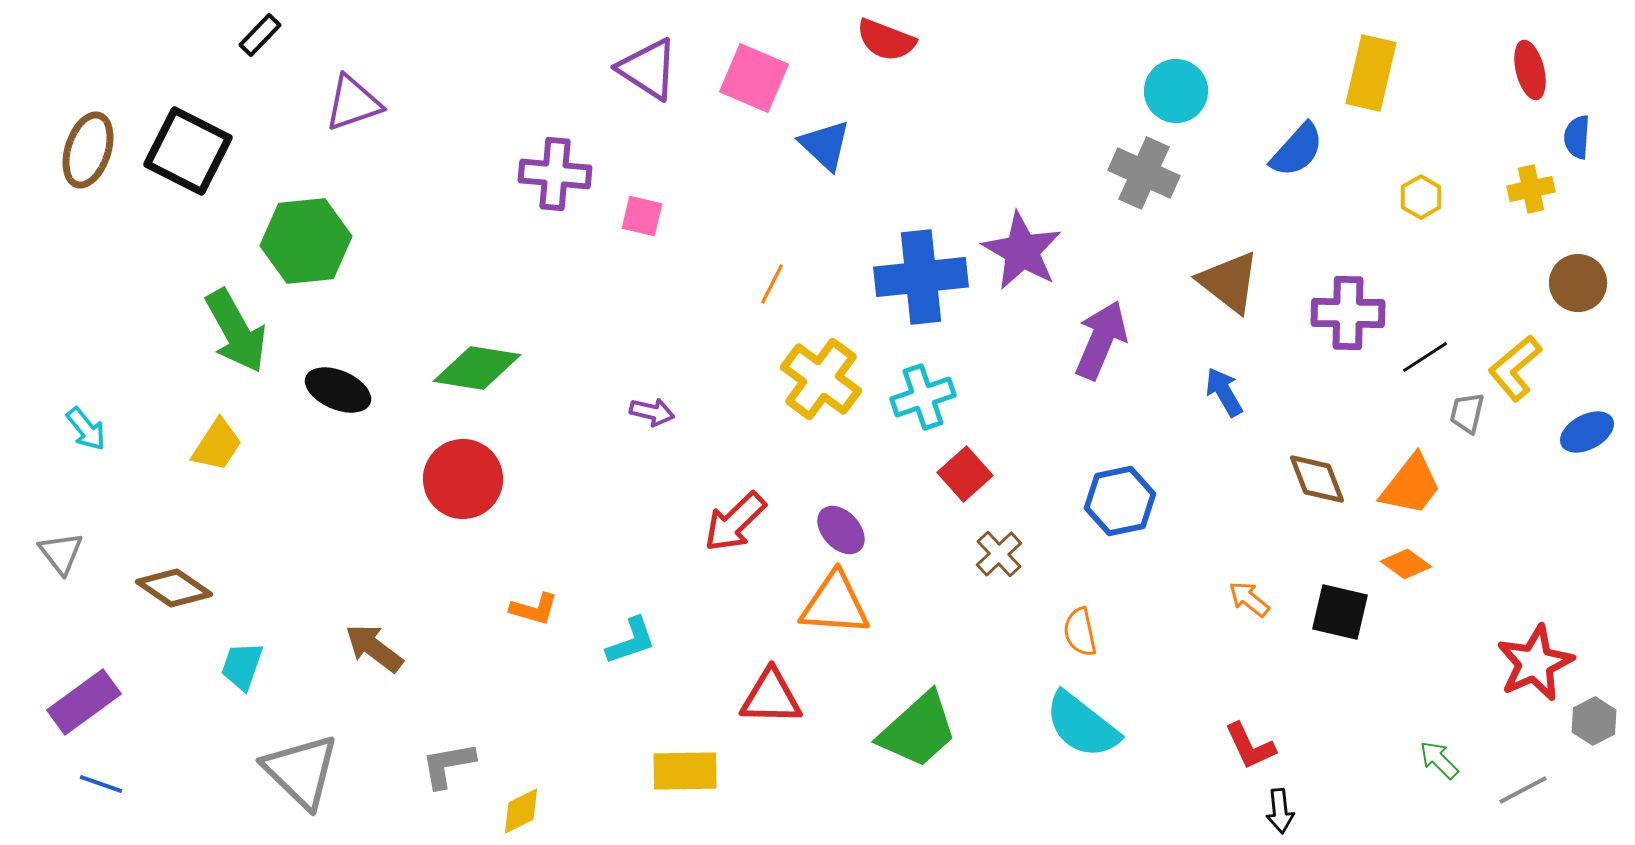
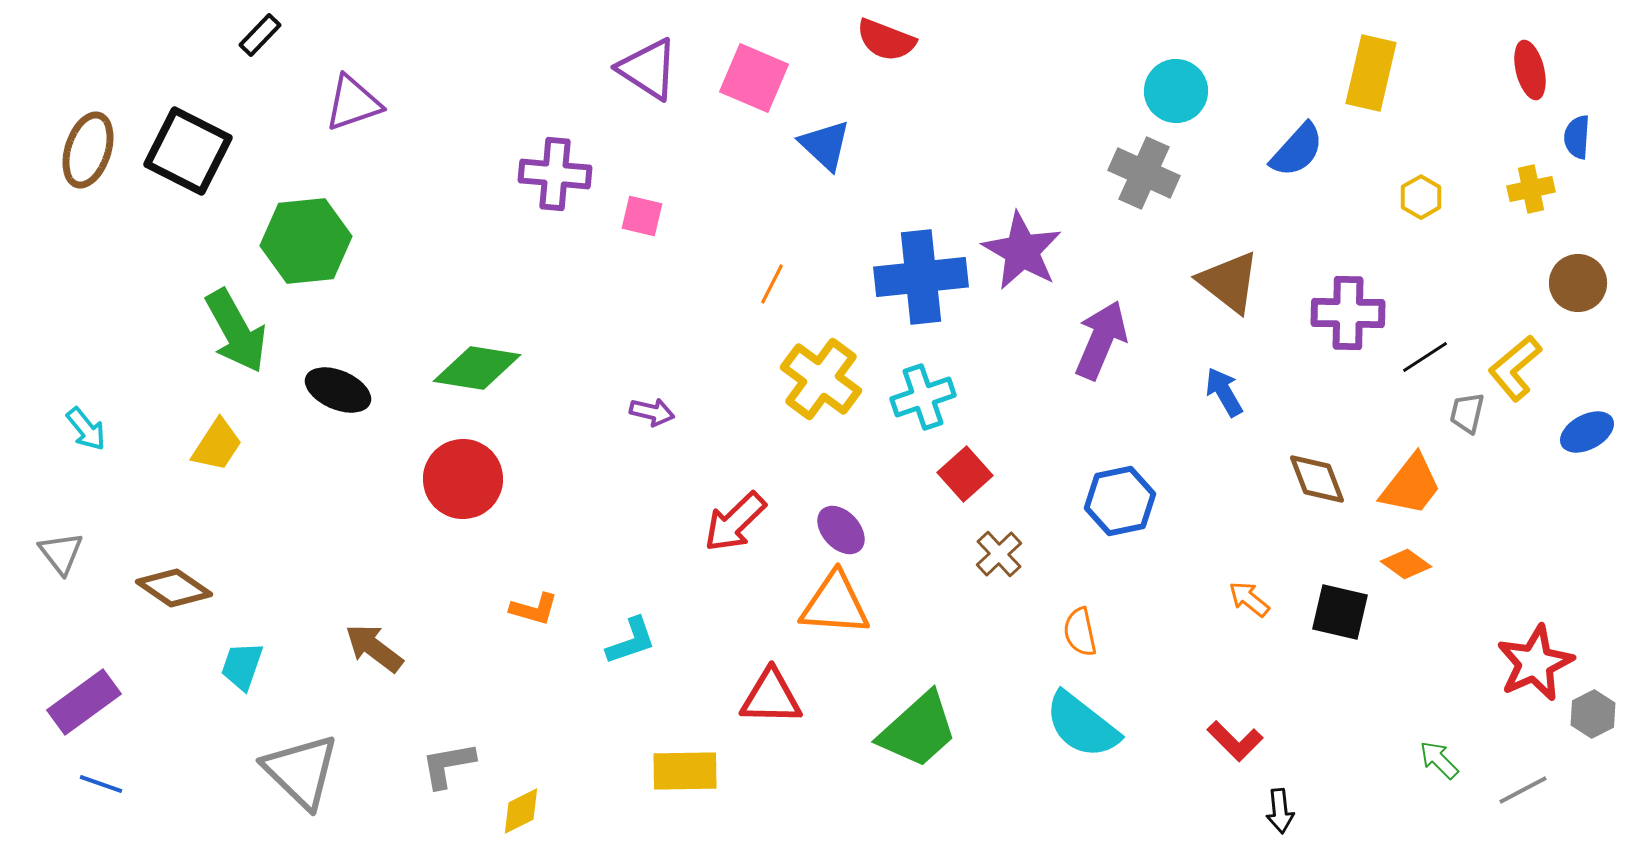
gray hexagon at (1594, 721): moved 1 px left, 7 px up
red L-shape at (1250, 746): moved 15 px left, 5 px up; rotated 20 degrees counterclockwise
